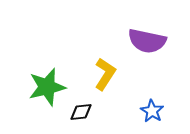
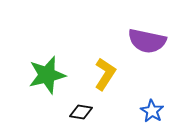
green star: moved 12 px up
black diamond: rotated 15 degrees clockwise
